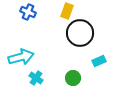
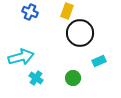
blue cross: moved 2 px right
